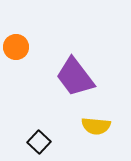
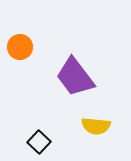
orange circle: moved 4 px right
